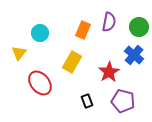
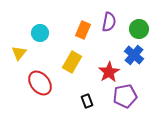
green circle: moved 2 px down
purple pentagon: moved 2 px right, 5 px up; rotated 25 degrees counterclockwise
